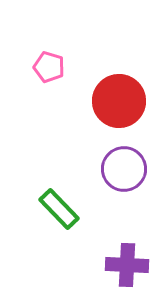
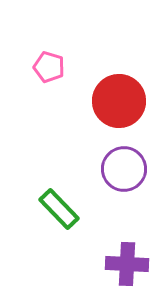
purple cross: moved 1 px up
